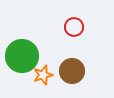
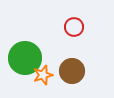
green circle: moved 3 px right, 2 px down
